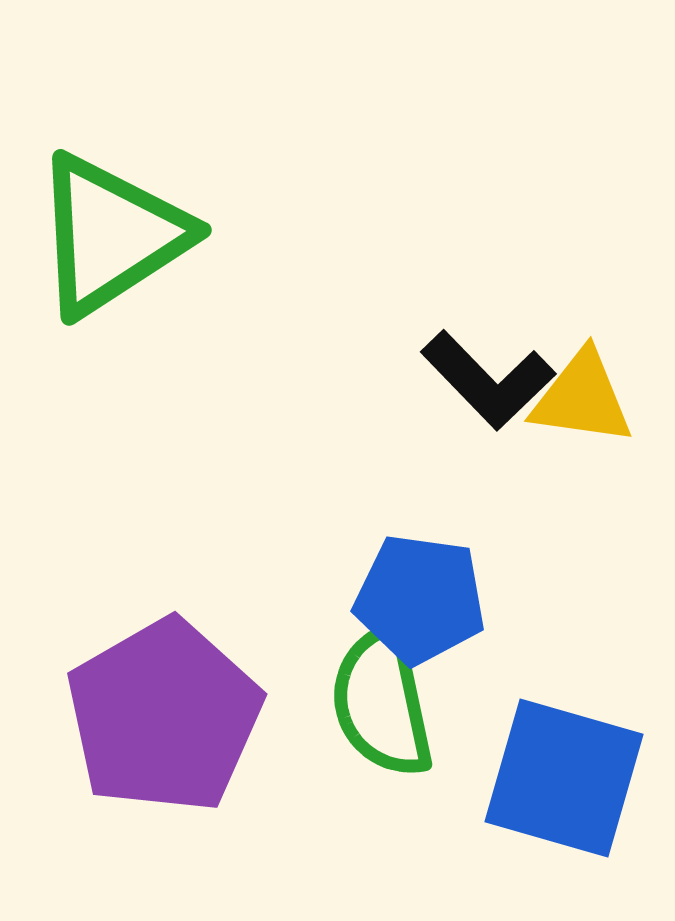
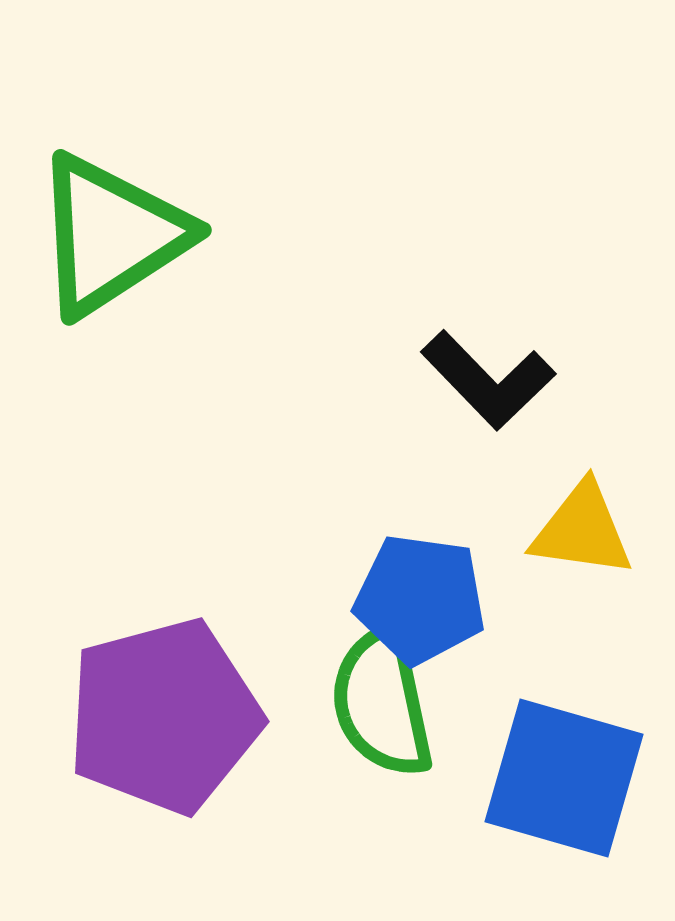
yellow triangle: moved 132 px down
purple pentagon: rotated 15 degrees clockwise
